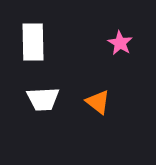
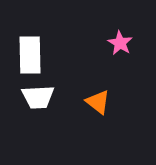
white rectangle: moved 3 px left, 13 px down
white trapezoid: moved 5 px left, 2 px up
